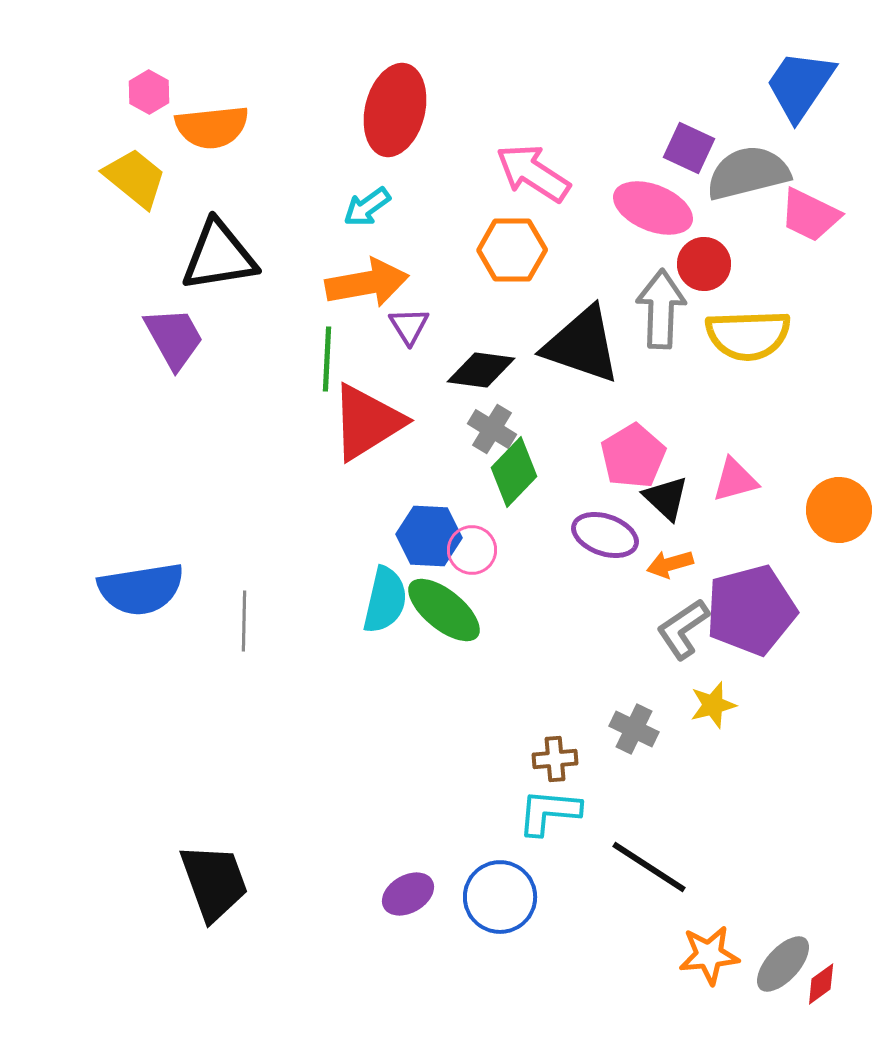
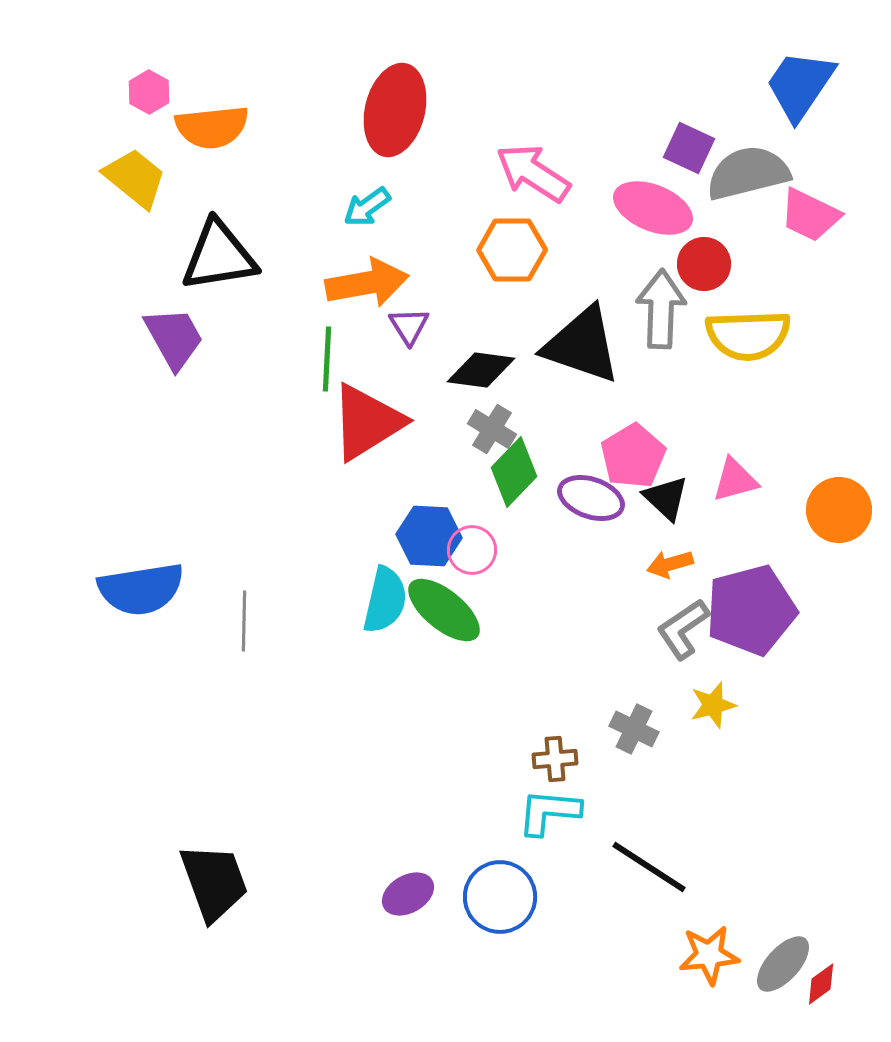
purple ellipse at (605, 535): moved 14 px left, 37 px up
